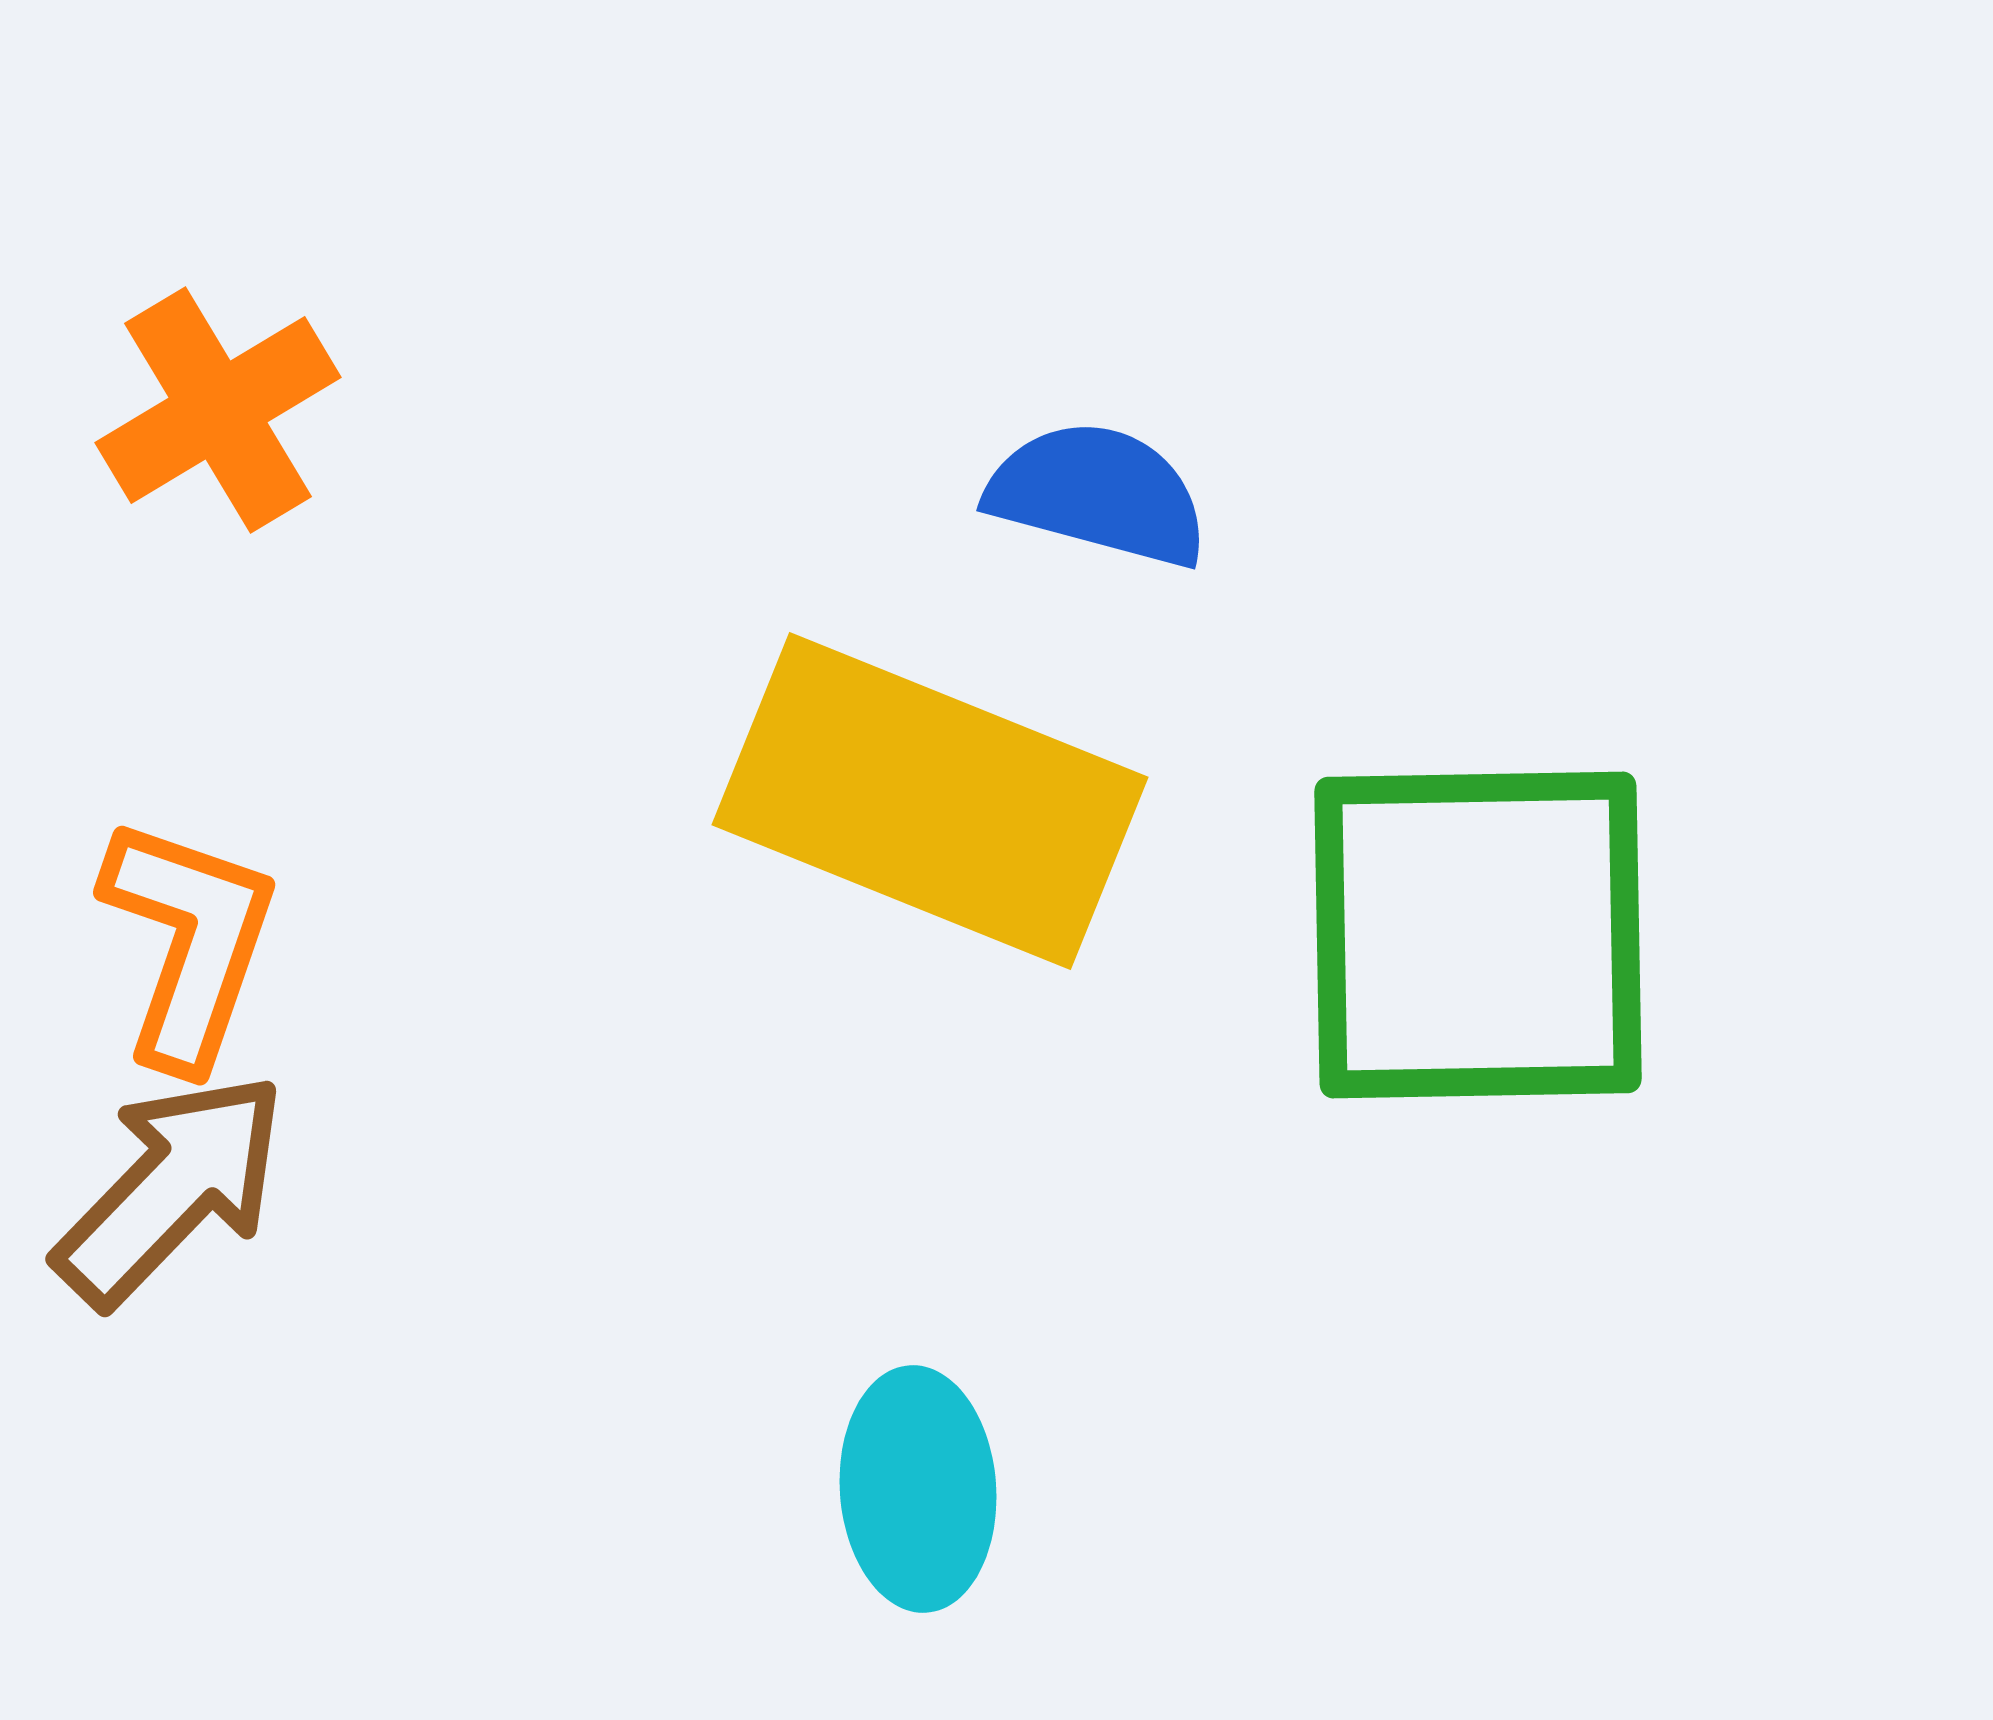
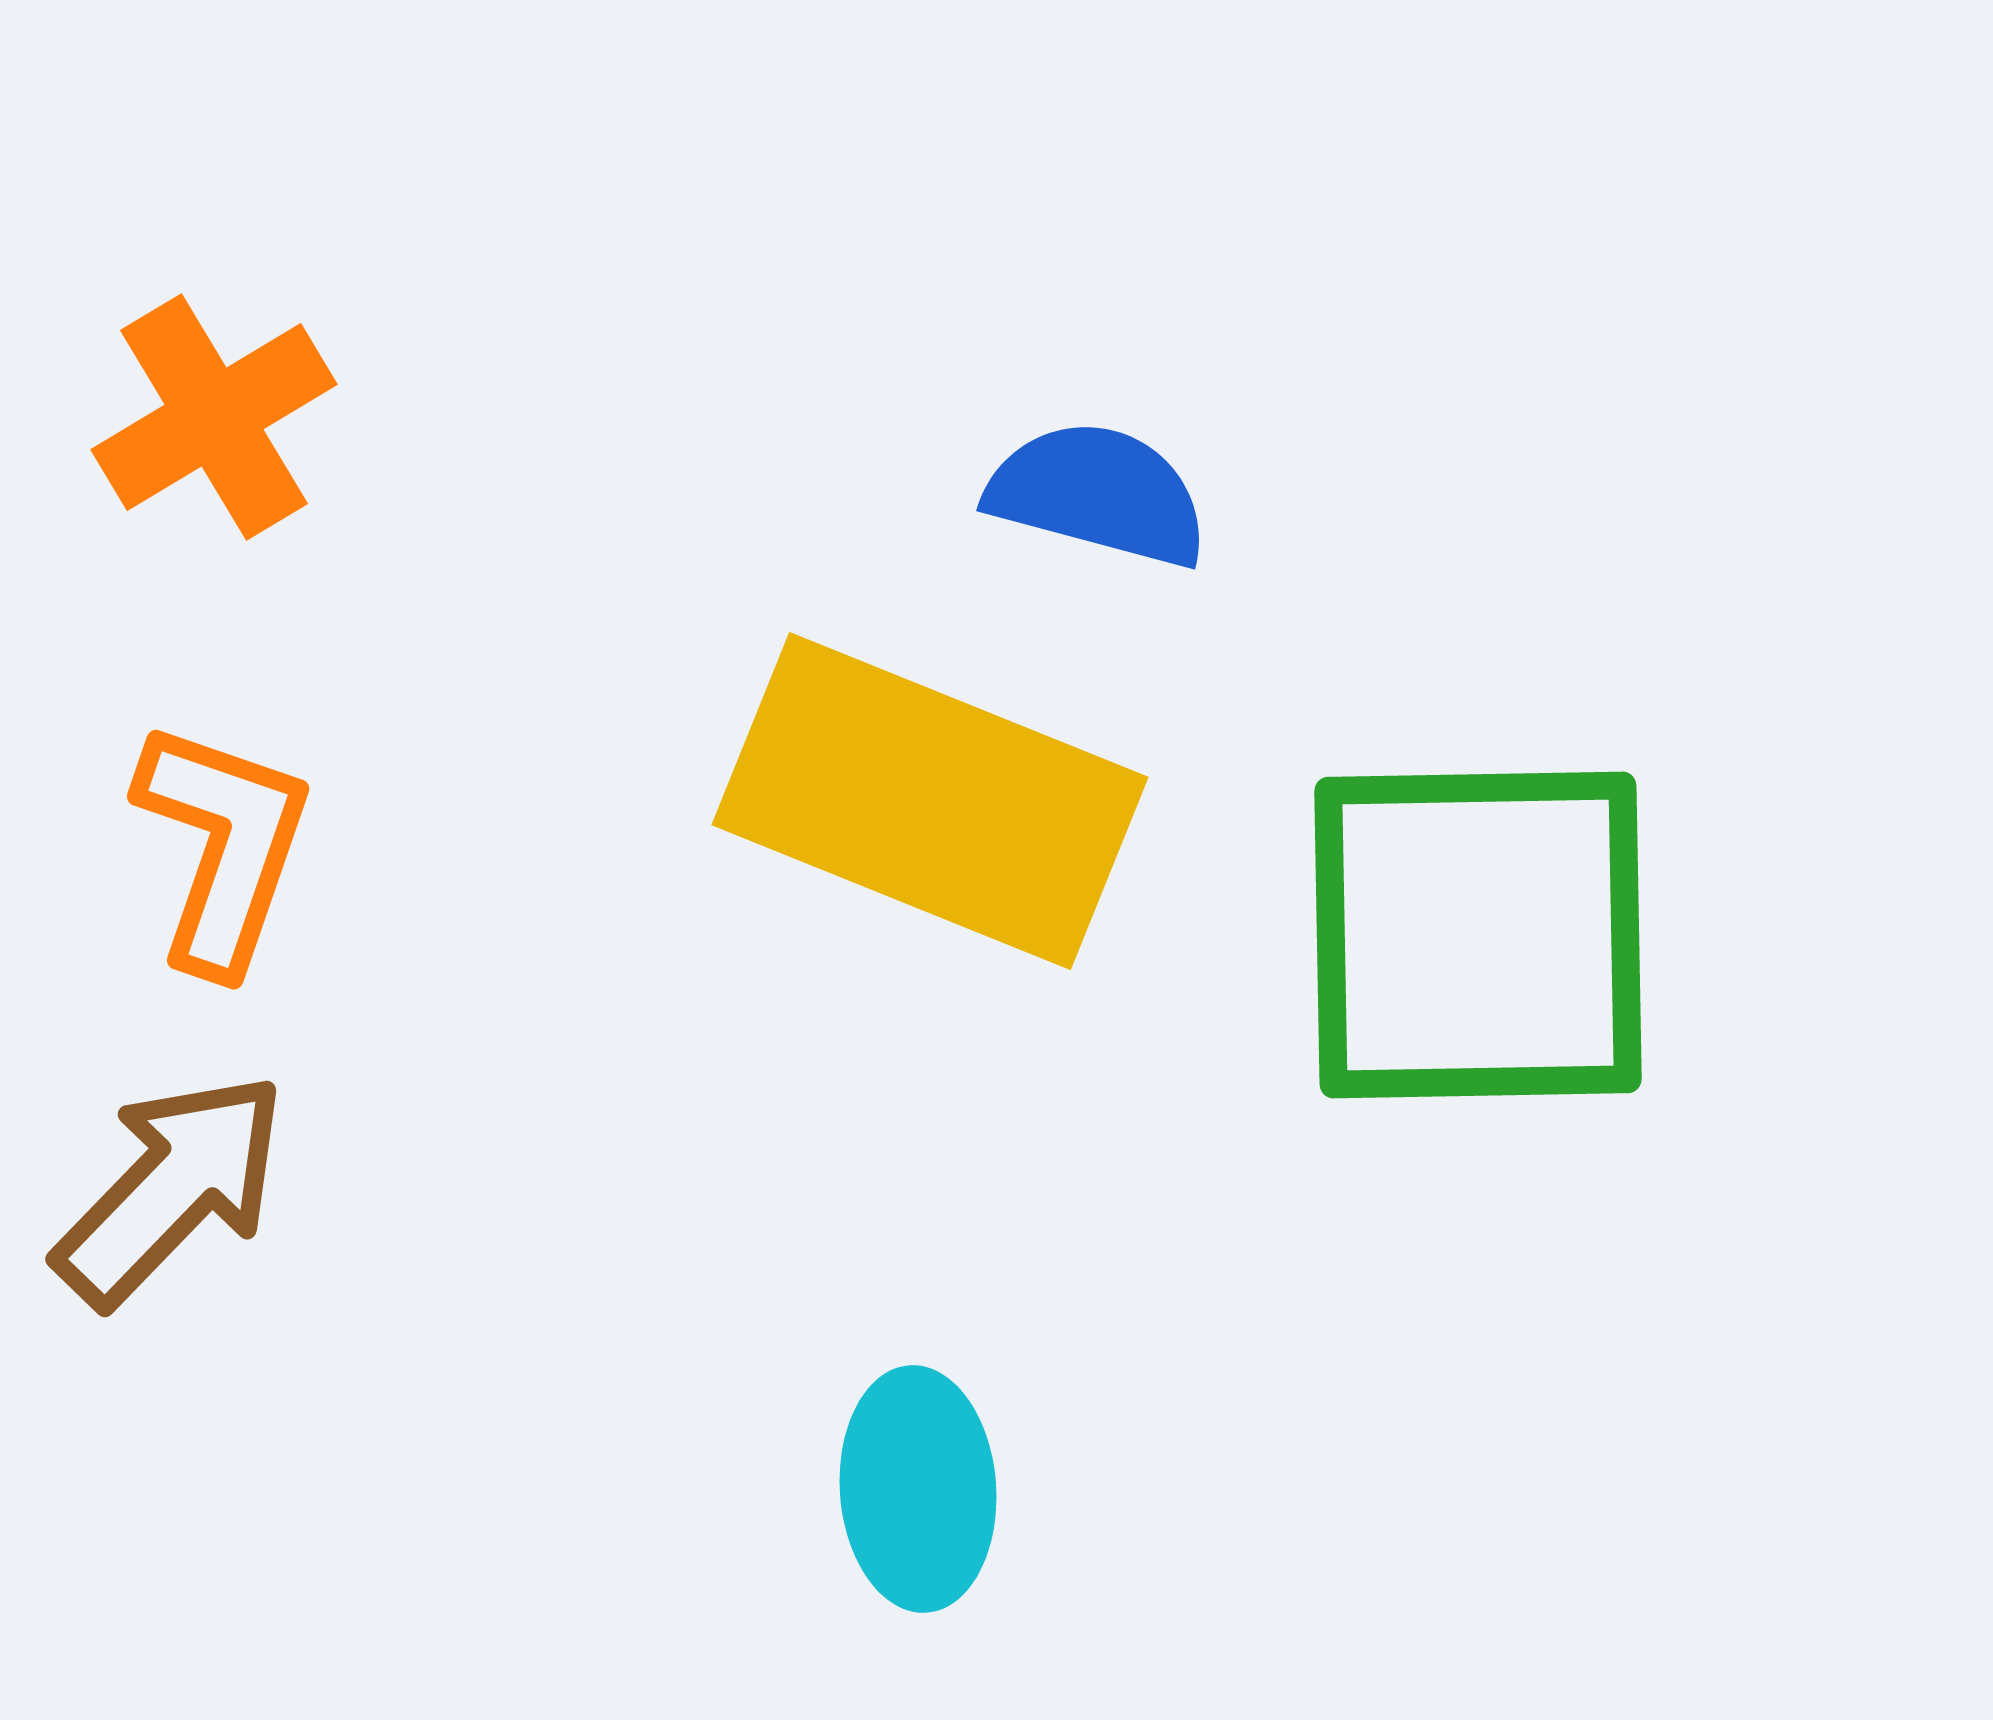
orange cross: moved 4 px left, 7 px down
orange L-shape: moved 34 px right, 96 px up
